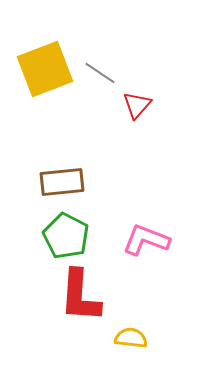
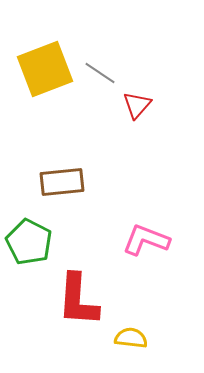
green pentagon: moved 37 px left, 6 px down
red L-shape: moved 2 px left, 4 px down
